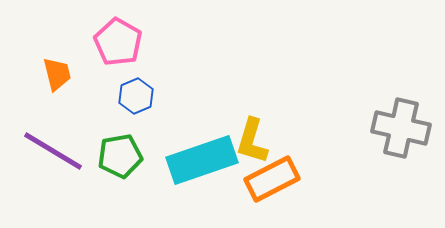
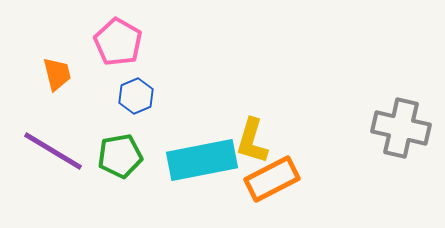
cyan rectangle: rotated 8 degrees clockwise
